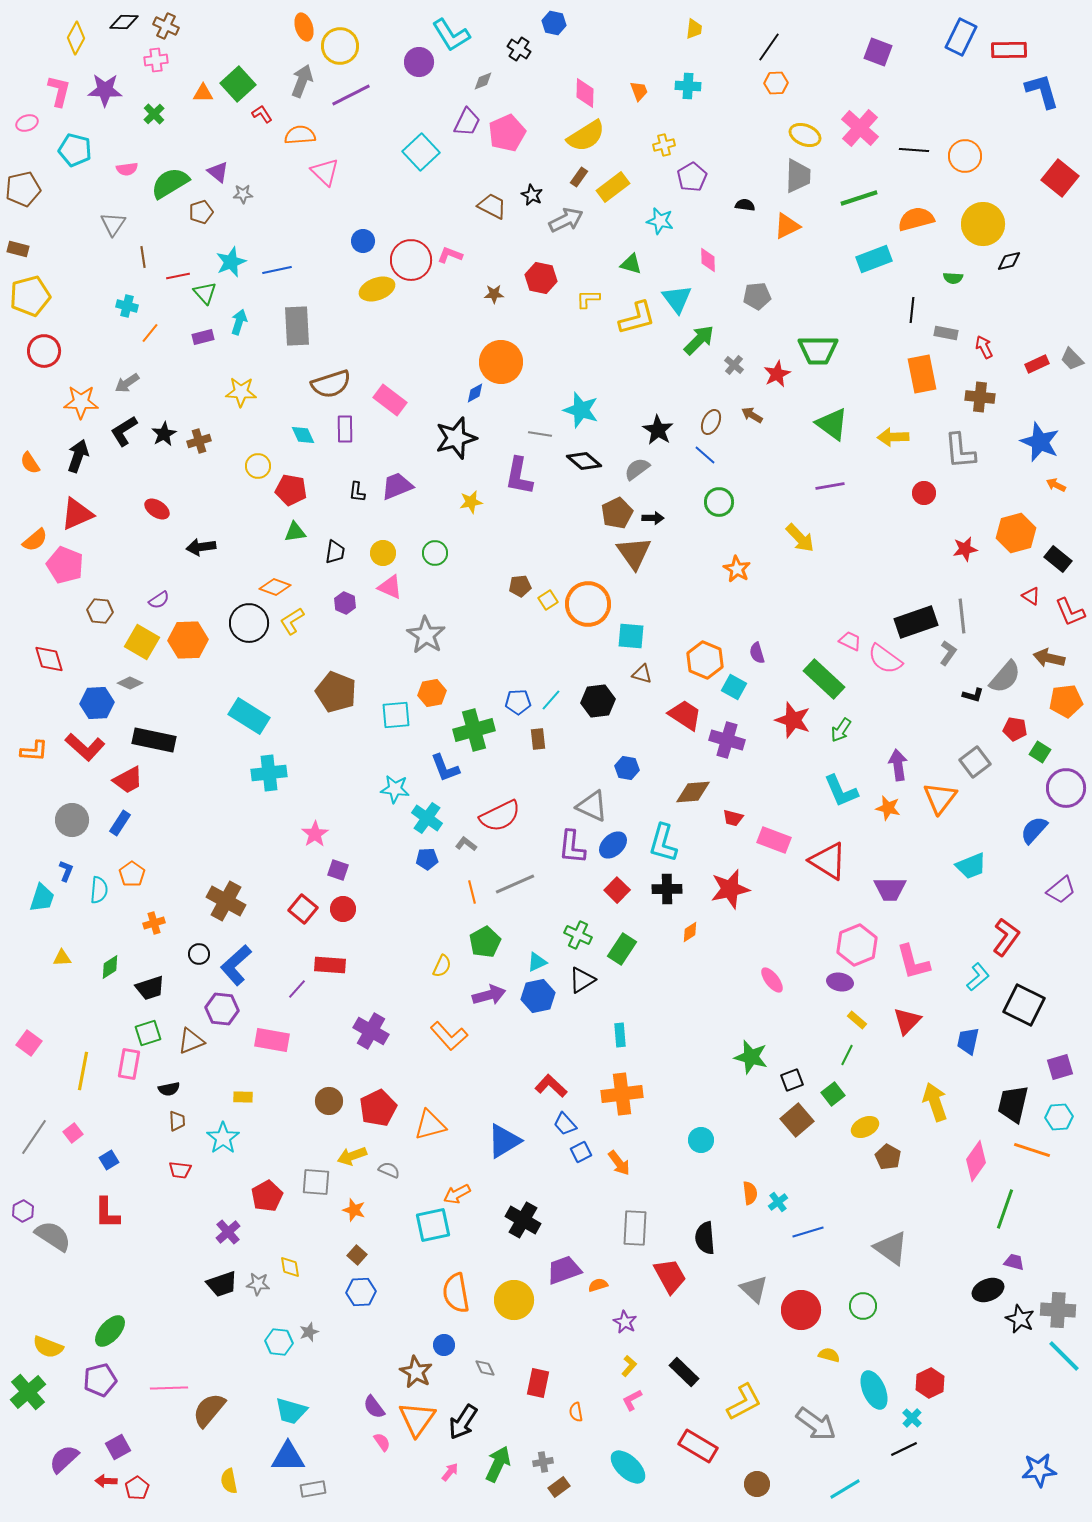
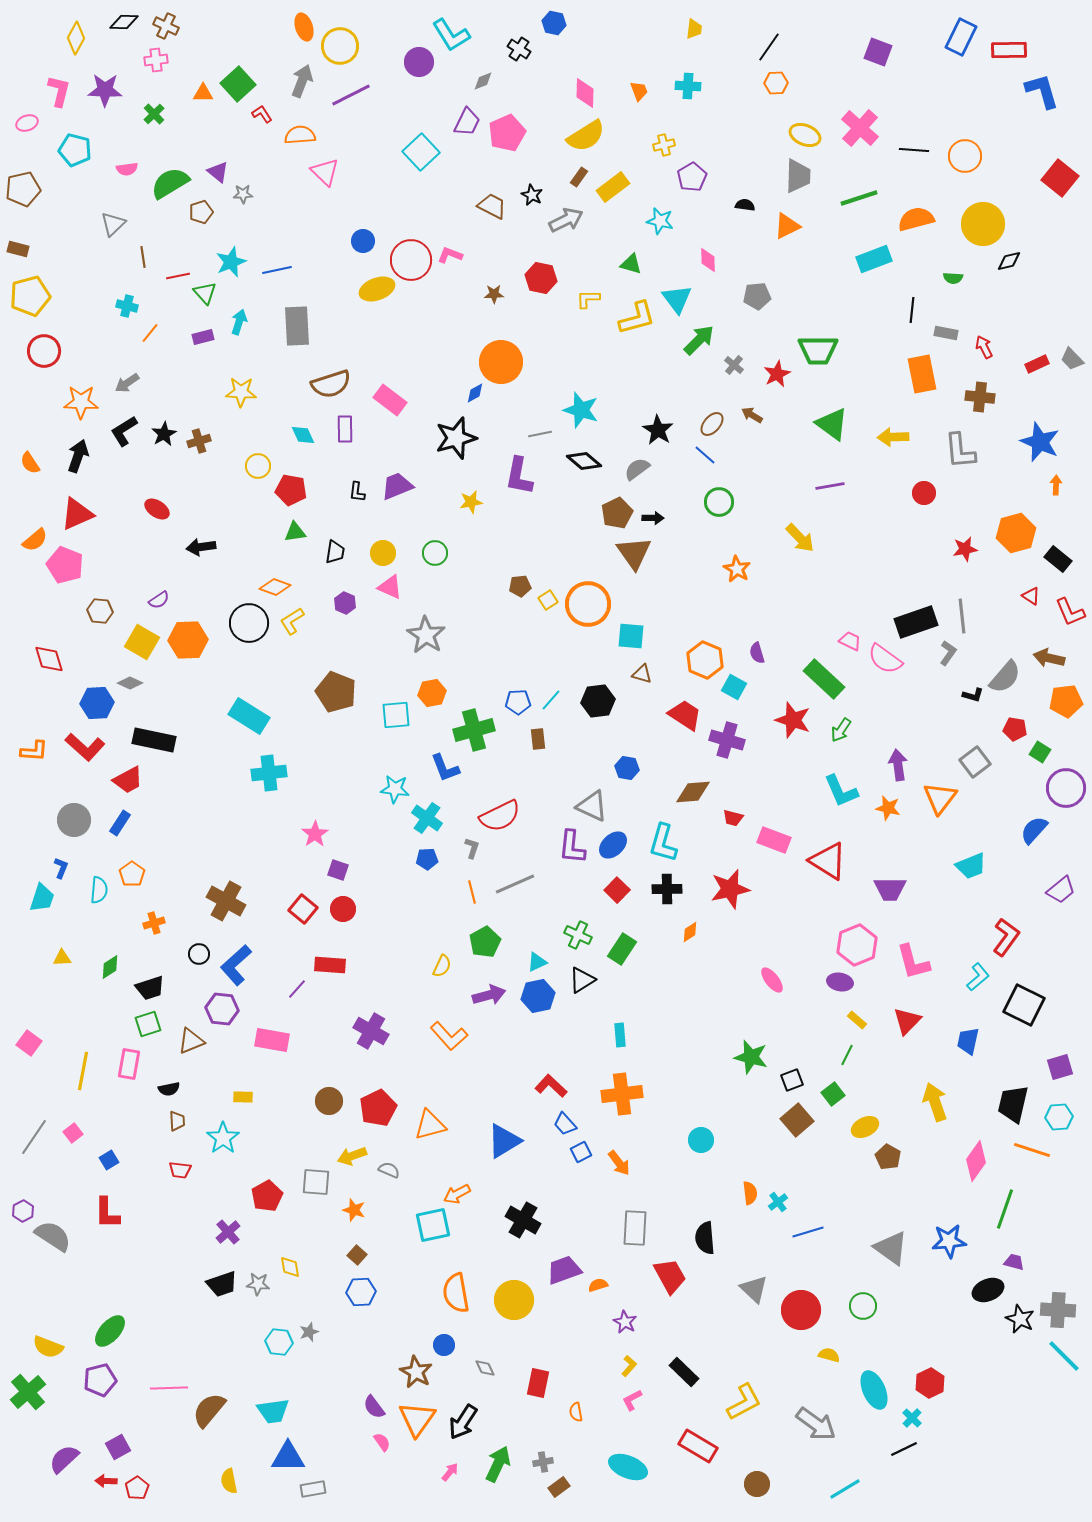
gray triangle at (113, 224): rotated 12 degrees clockwise
brown ellipse at (711, 422): moved 1 px right, 2 px down; rotated 15 degrees clockwise
gray line at (540, 434): rotated 20 degrees counterclockwise
orange arrow at (1056, 485): rotated 66 degrees clockwise
gray circle at (72, 820): moved 2 px right
gray L-shape at (466, 844): moved 6 px right, 4 px down; rotated 70 degrees clockwise
blue L-shape at (66, 871): moved 5 px left, 3 px up
green square at (148, 1033): moved 9 px up
cyan trapezoid at (291, 1411): moved 18 px left; rotated 24 degrees counterclockwise
cyan ellipse at (628, 1467): rotated 21 degrees counterclockwise
blue star at (1039, 1470): moved 90 px left, 229 px up
